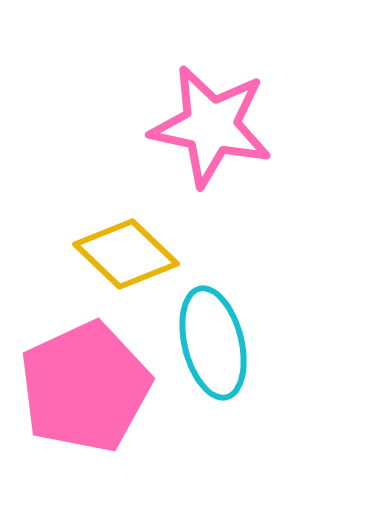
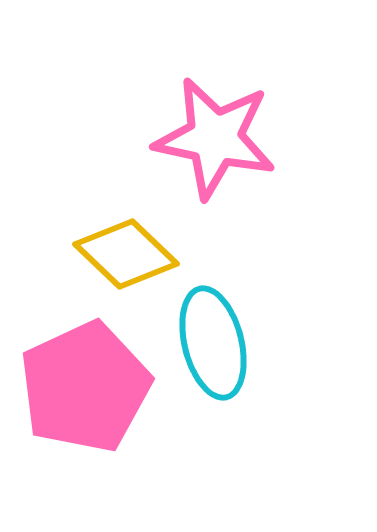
pink star: moved 4 px right, 12 px down
